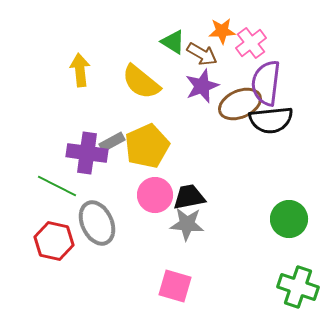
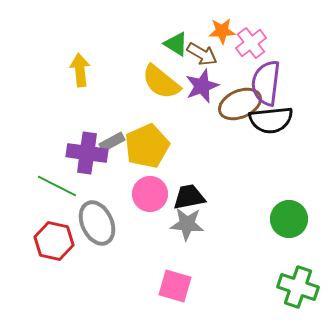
green triangle: moved 3 px right, 2 px down
yellow semicircle: moved 20 px right
pink circle: moved 5 px left, 1 px up
